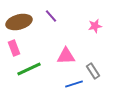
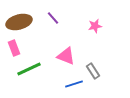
purple line: moved 2 px right, 2 px down
pink triangle: rotated 24 degrees clockwise
